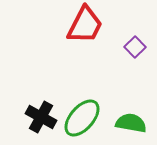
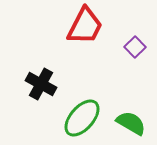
red trapezoid: moved 1 px down
black cross: moved 33 px up
green semicircle: rotated 20 degrees clockwise
